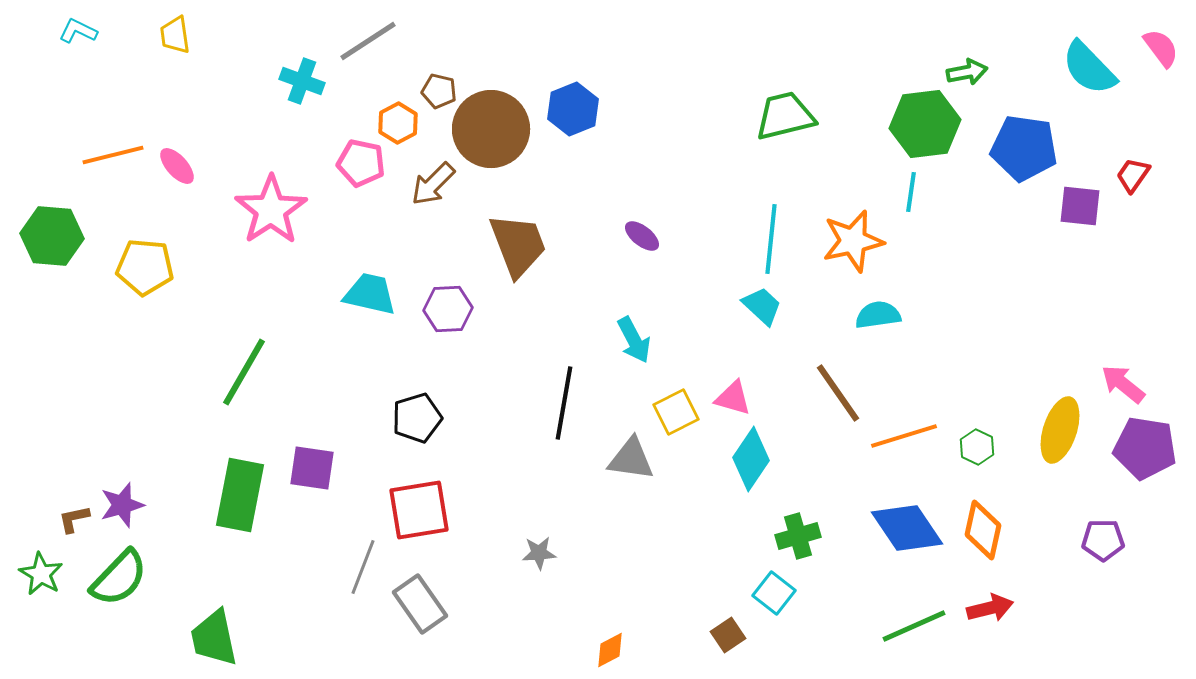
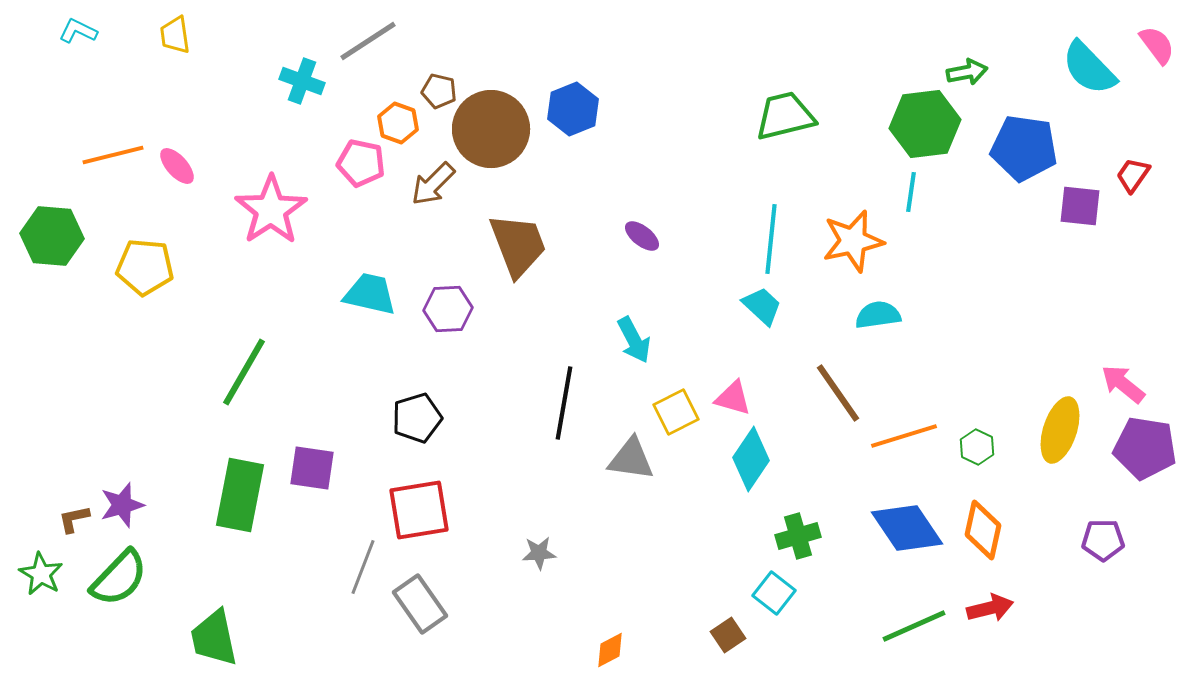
pink semicircle at (1161, 48): moved 4 px left, 3 px up
orange hexagon at (398, 123): rotated 12 degrees counterclockwise
